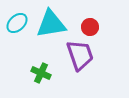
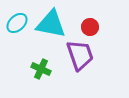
cyan triangle: rotated 20 degrees clockwise
green cross: moved 4 px up
